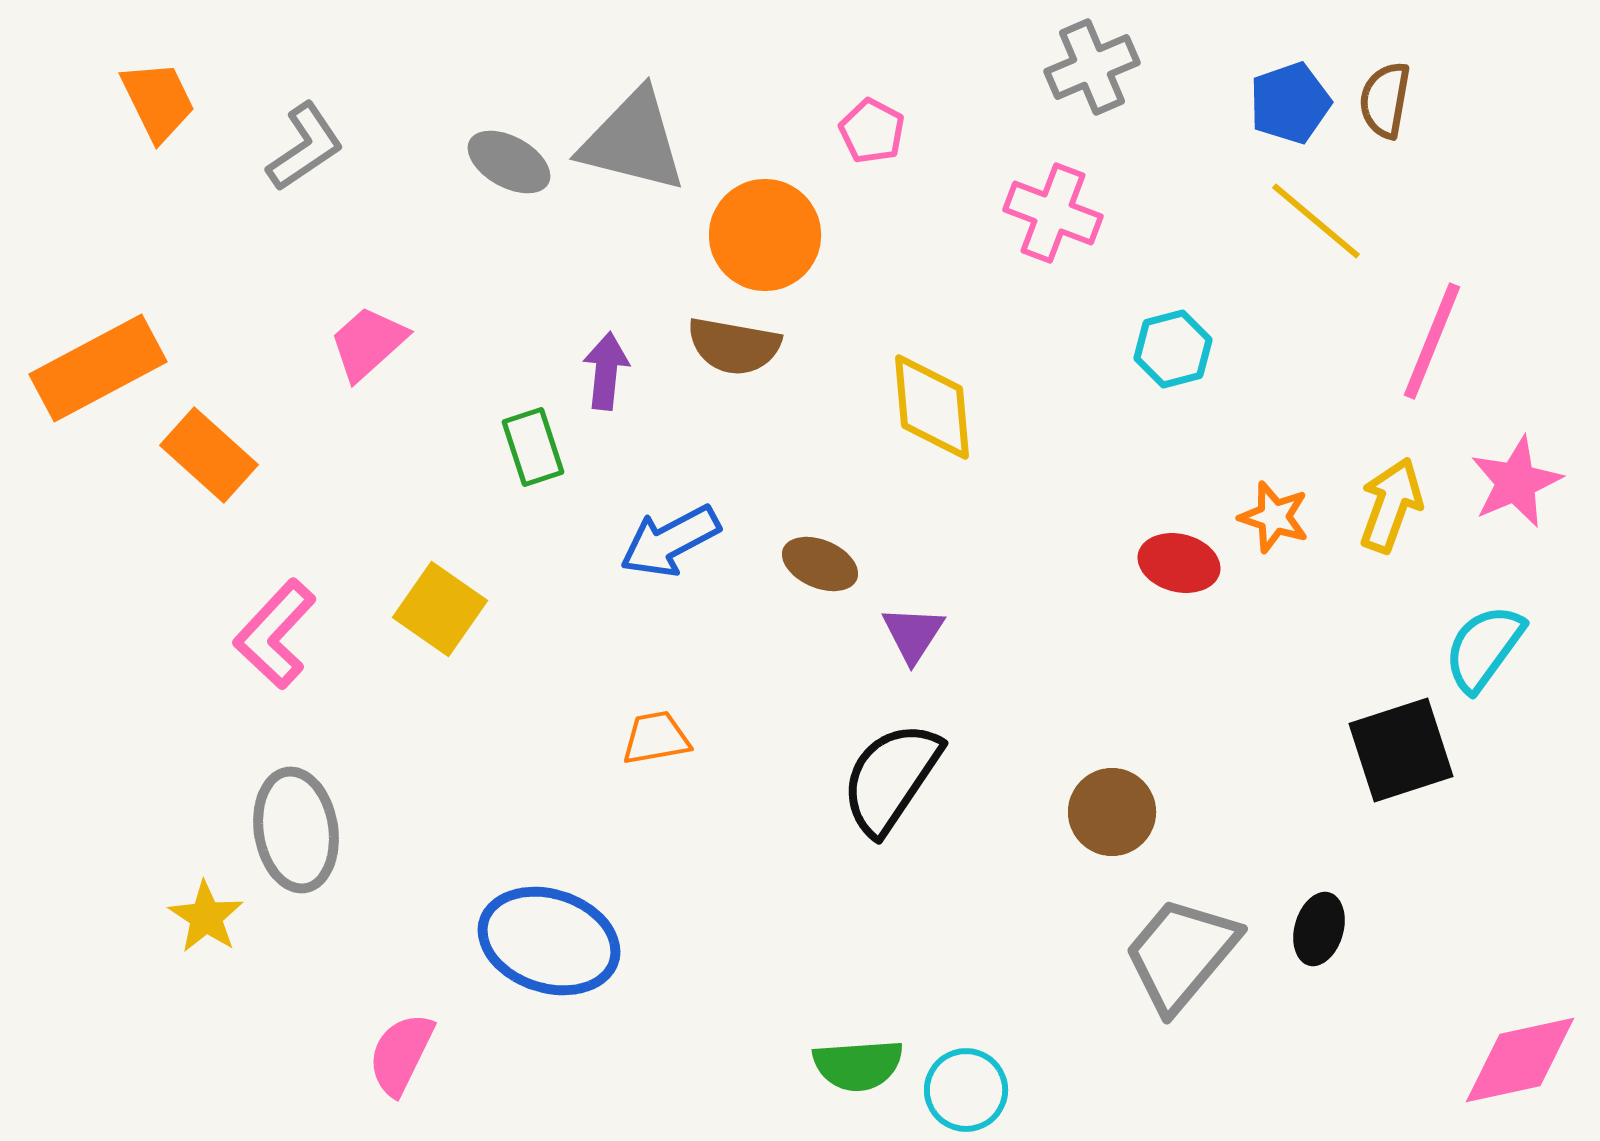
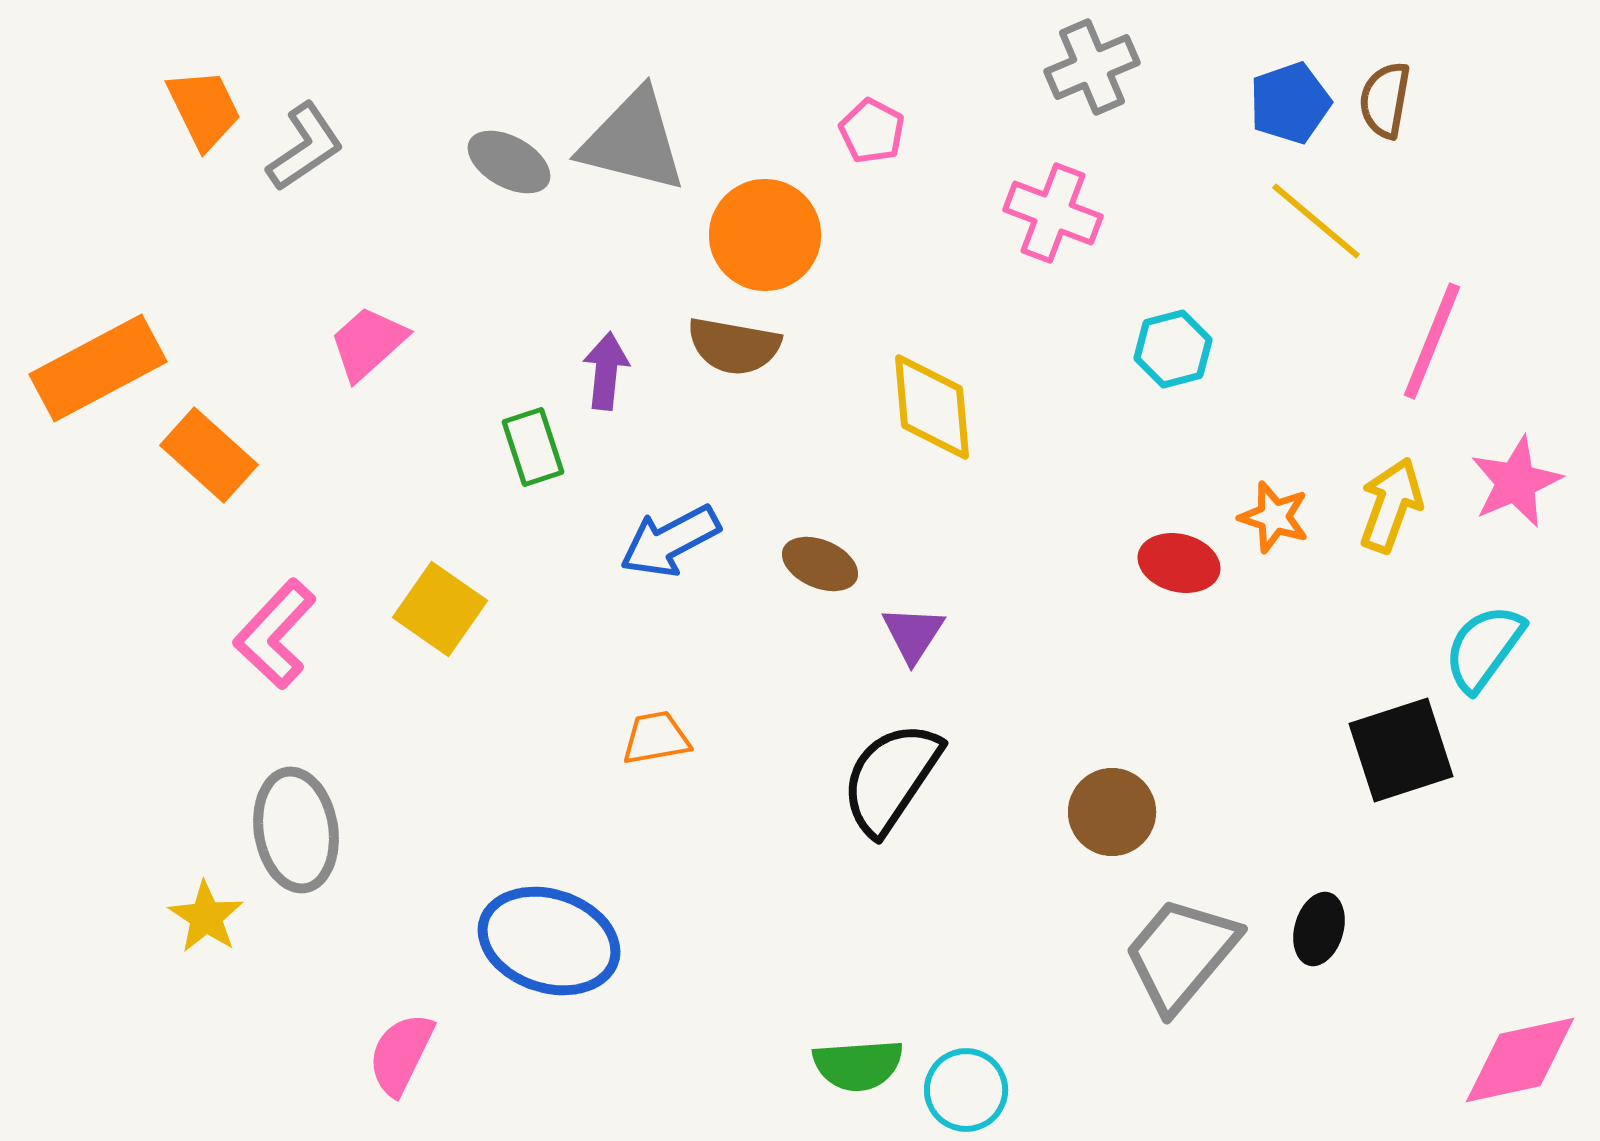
orange trapezoid at (158, 101): moved 46 px right, 8 px down
